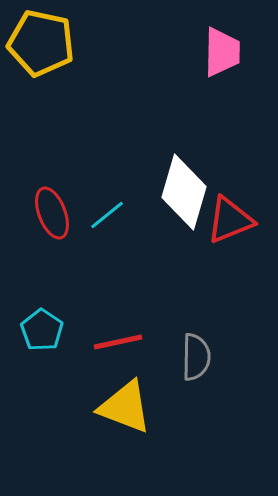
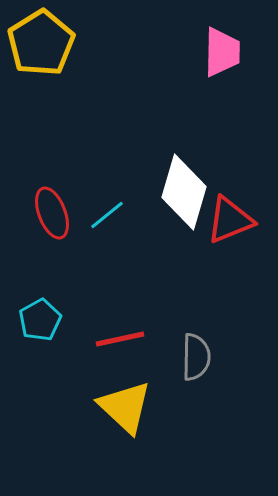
yellow pentagon: rotated 28 degrees clockwise
cyan pentagon: moved 2 px left, 10 px up; rotated 9 degrees clockwise
red line: moved 2 px right, 3 px up
yellow triangle: rotated 22 degrees clockwise
